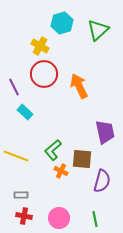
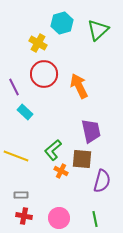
yellow cross: moved 2 px left, 3 px up
purple trapezoid: moved 14 px left, 1 px up
